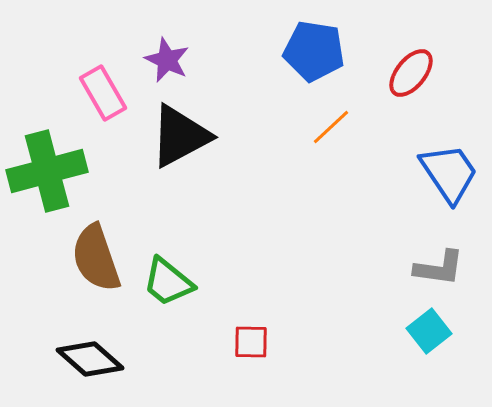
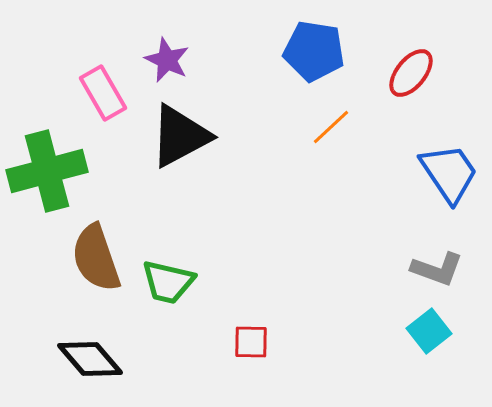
gray L-shape: moved 2 px left, 1 px down; rotated 12 degrees clockwise
green trapezoid: rotated 26 degrees counterclockwise
black diamond: rotated 8 degrees clockwise
